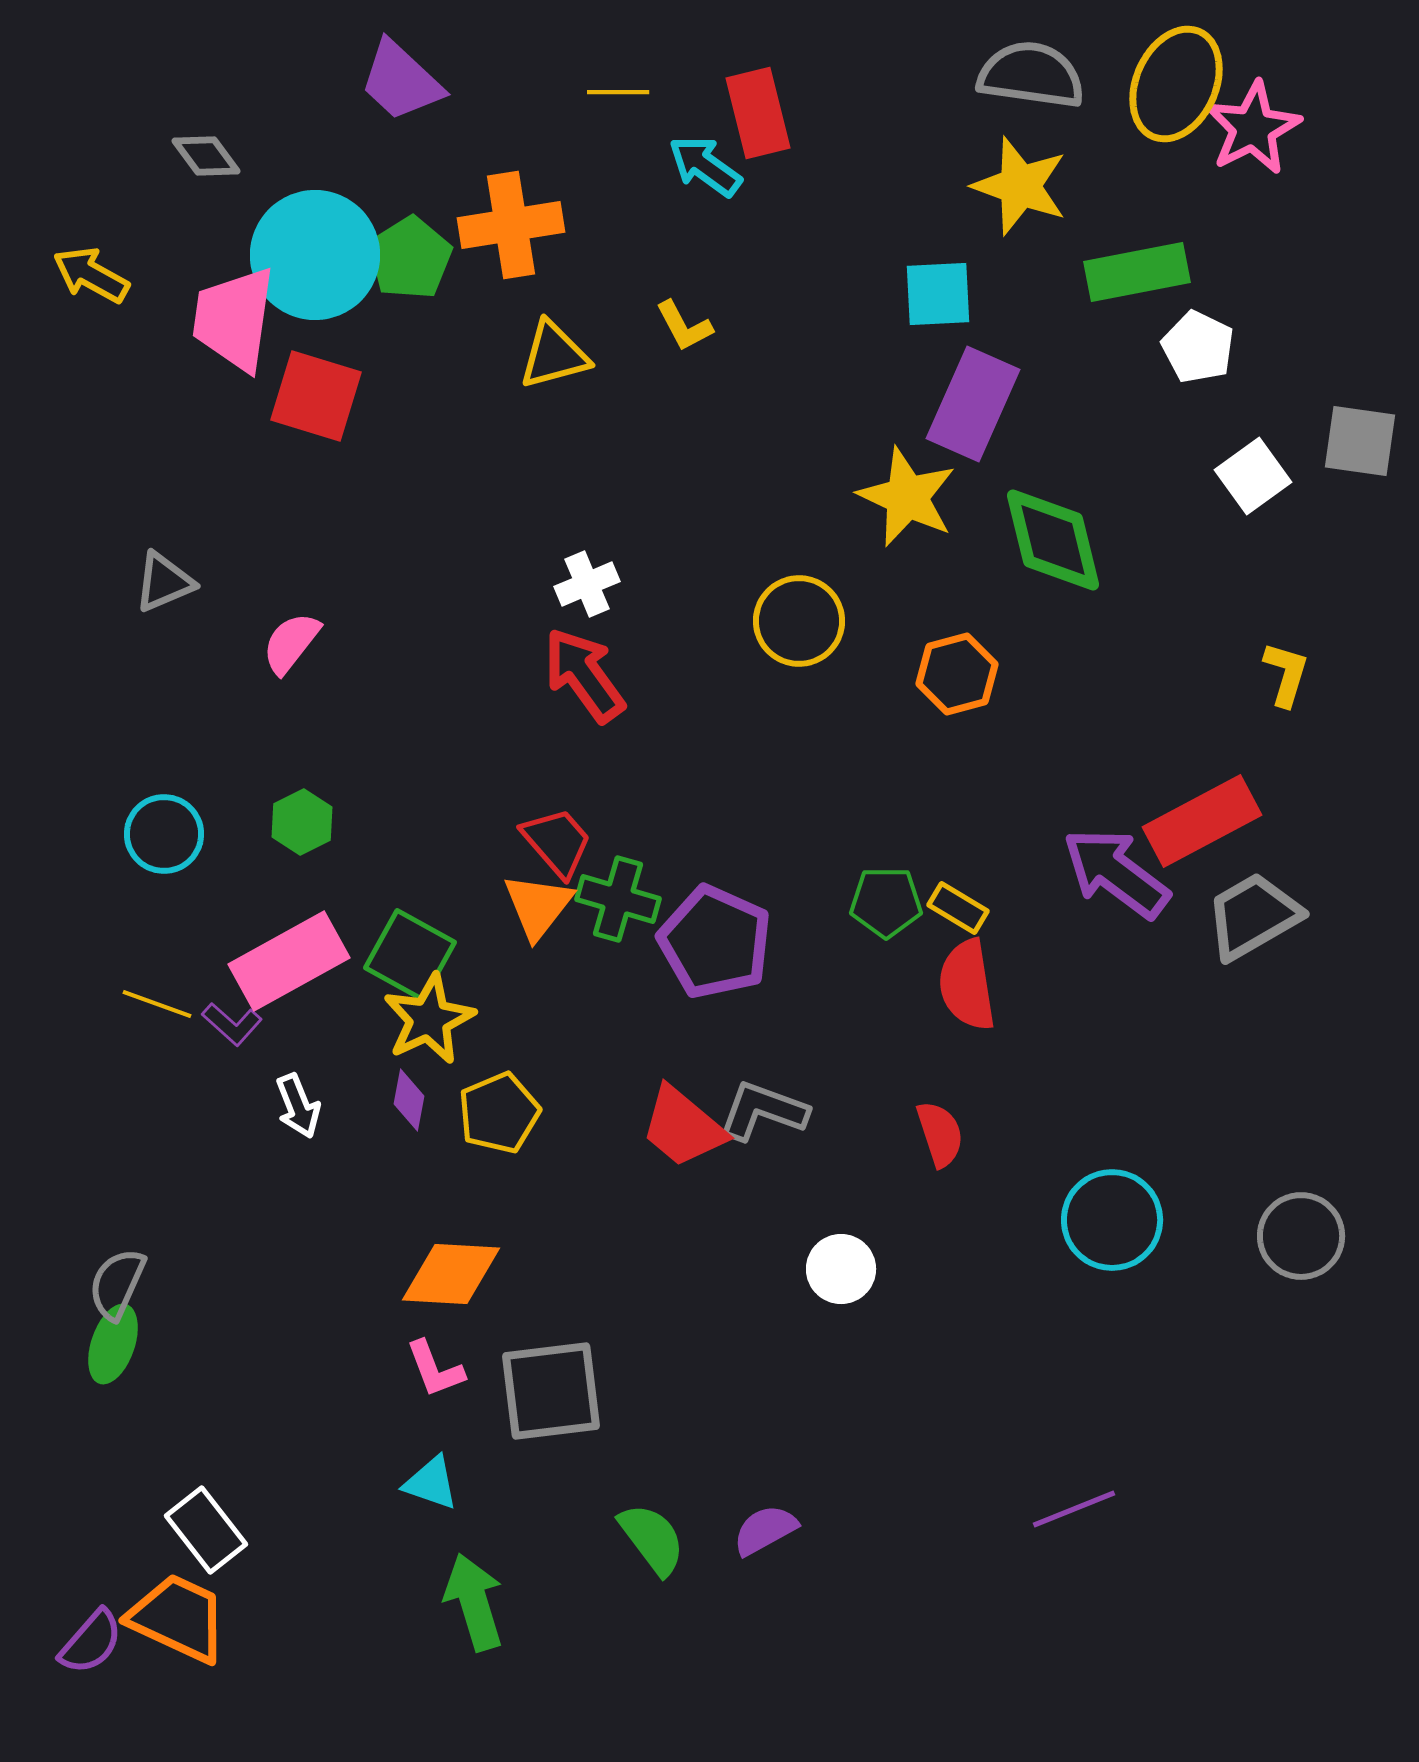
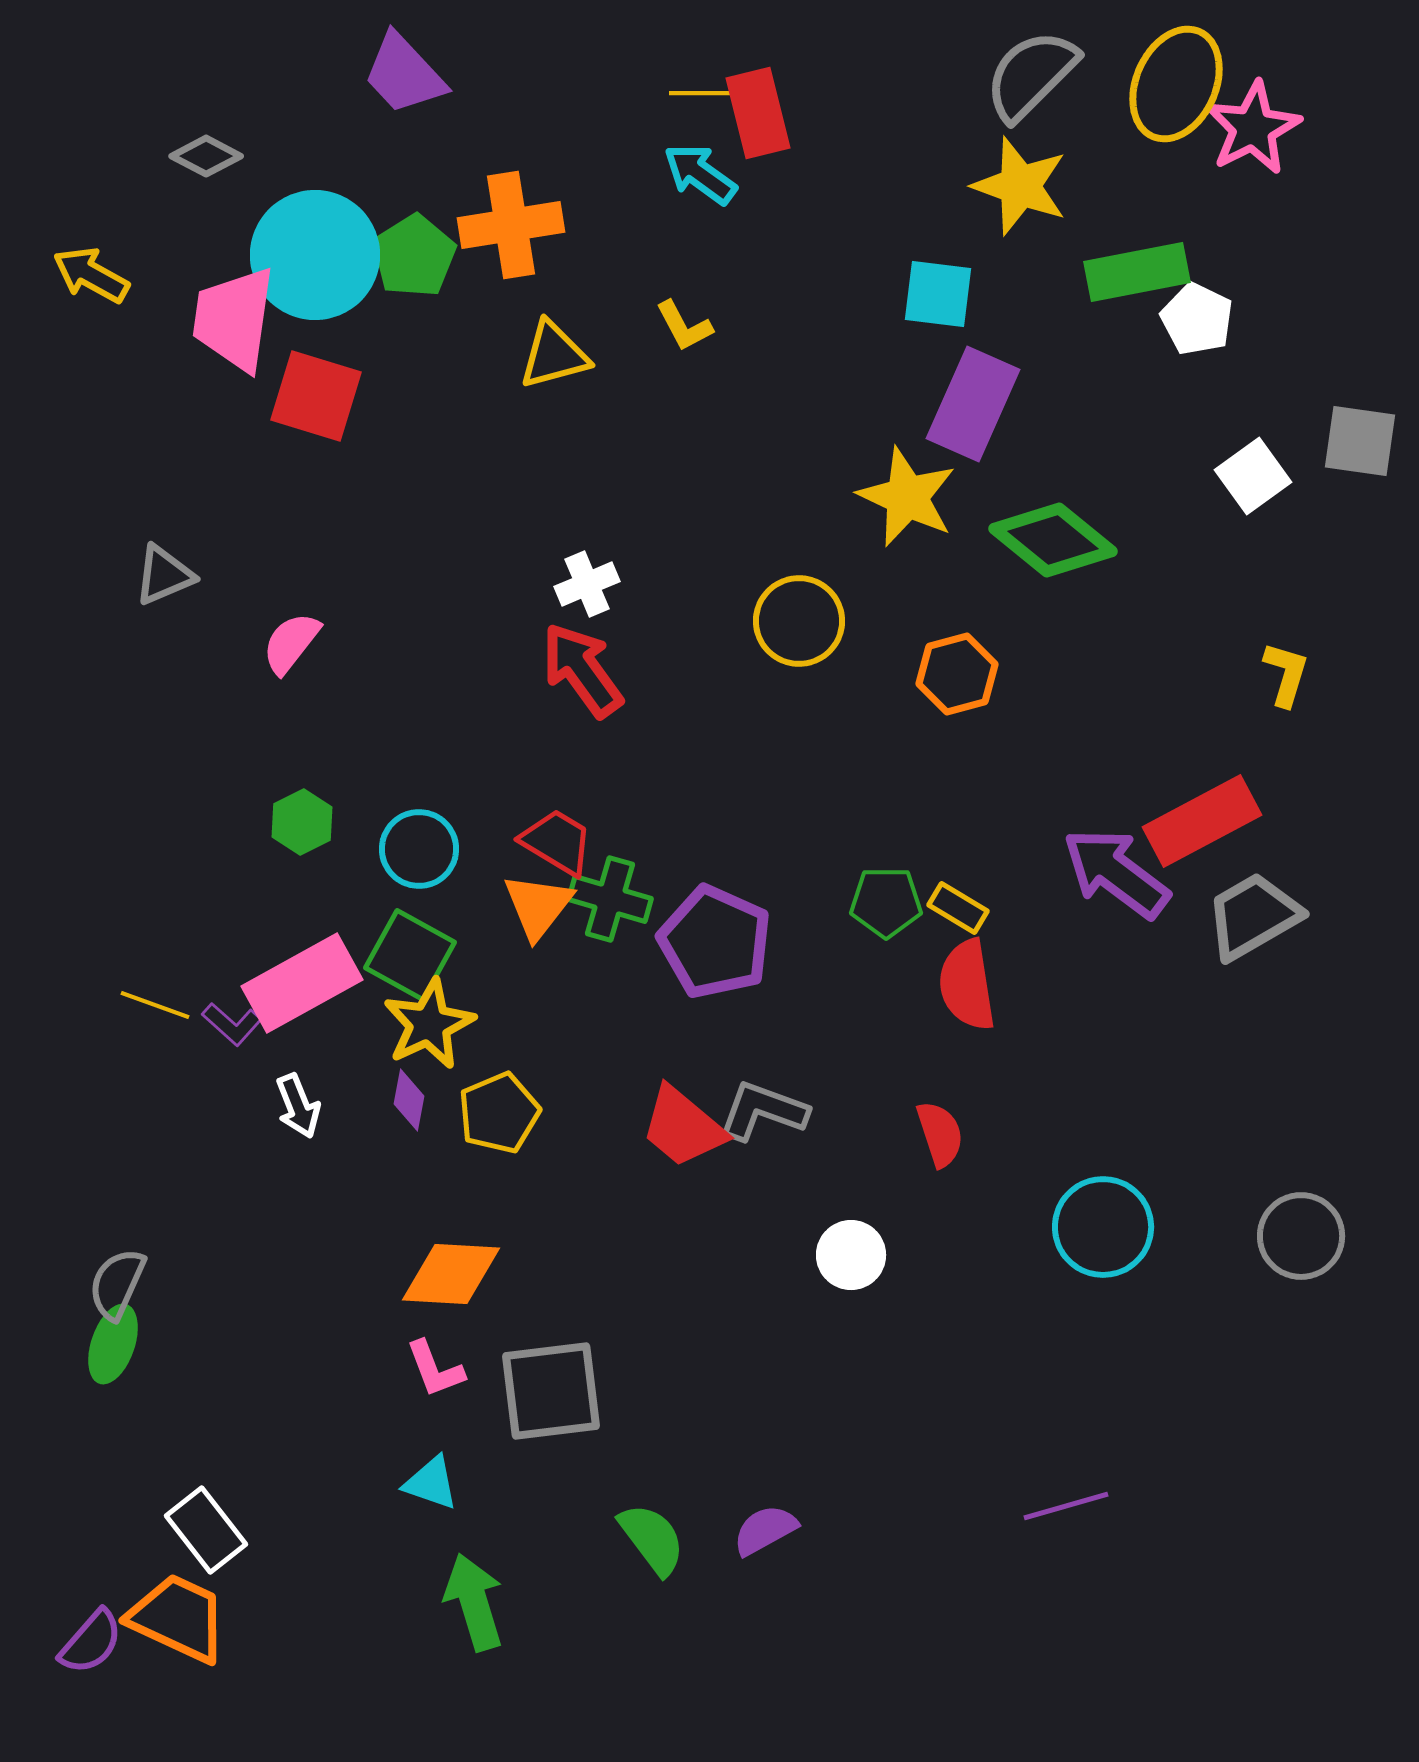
gray semicircle at (1031, 75): rotated 53 degrees counterclockwise
purple trapezoid at (401, 81): moved 3 px right, 7 px up; rotated 4 degrees clockwise
yellow line at (618, 92): moved 82 px right, 1 px down
gray diamond at (206, 156): rotated 26 degrees counterclockwise
cyan arrow at (705, 166): moved 5 px left, 8 px down
green pentagon at (410, 258): moved 4 px right, 2 px up
cyan square at (938, 294): rotated 10 degrees clockwise
white pentagon at (1198, 347): moved 1 px left, 28 px up
green diamond at (1053, 540): rotated 37 degrees counterclockwise
gray triangle at (164, 582): moved 7 px up
red arrow at (584, 675): moved 2 px left, 5 px up
cyan circle at (164, 834): moved 255 px right, 15 px down
red trapezoid at (557, 842): rotated 18 degrees counterclockwise
green cross at (618, 899): moved 8 px left
pink rectangle at (289, 961): moved 13 px right, 22 px down
yellow line at (157, 1004): moved 2 px left, 1 px down
yellow star at (429, 1019): moved 5 px down
cyan circle at (1112, 1220): moved 9 px left, 7 px down
white circle at (841, 1269): moved 10 px right, 14 px up
purple line at (1074, 1509): moved 8 px left, 3 px up; rotated 6 degrees clockwise
